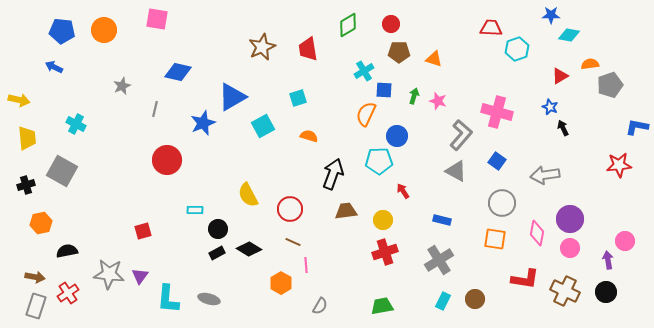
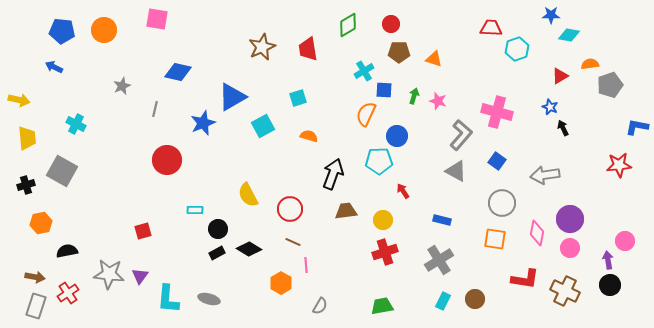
black circle at (606, 292): moved 4 px right, 7 px up
